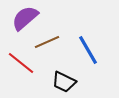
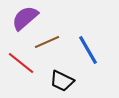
black trapezoid: moved 2 px left, 1 px up
